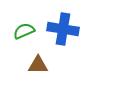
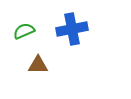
blue cross: moved 9 px right; rotated 20 degrees counterclockwise
